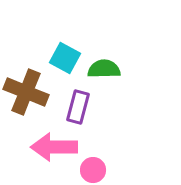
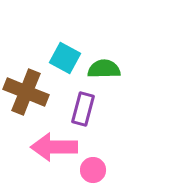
purple rectangle: moved 5 px right, 2 px down
